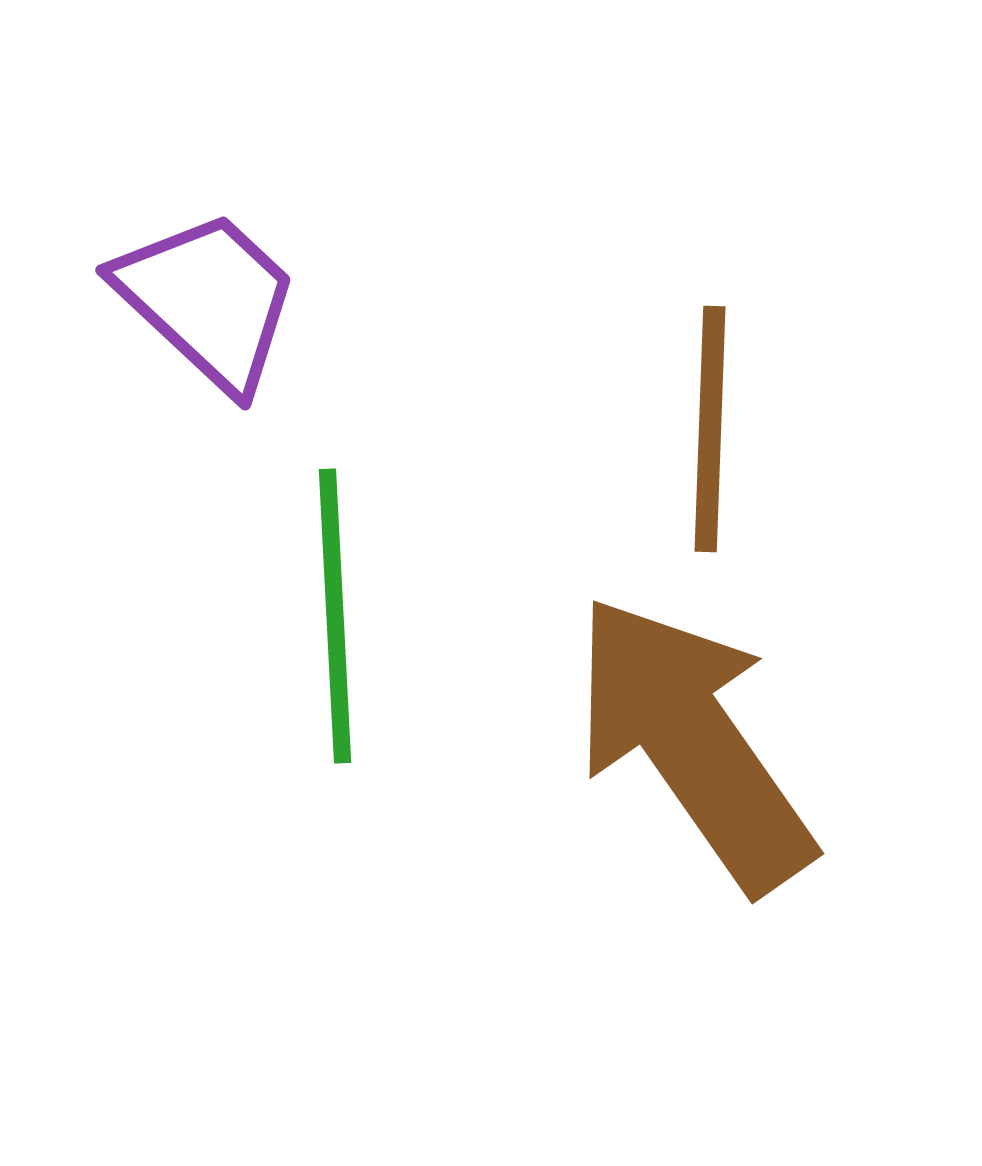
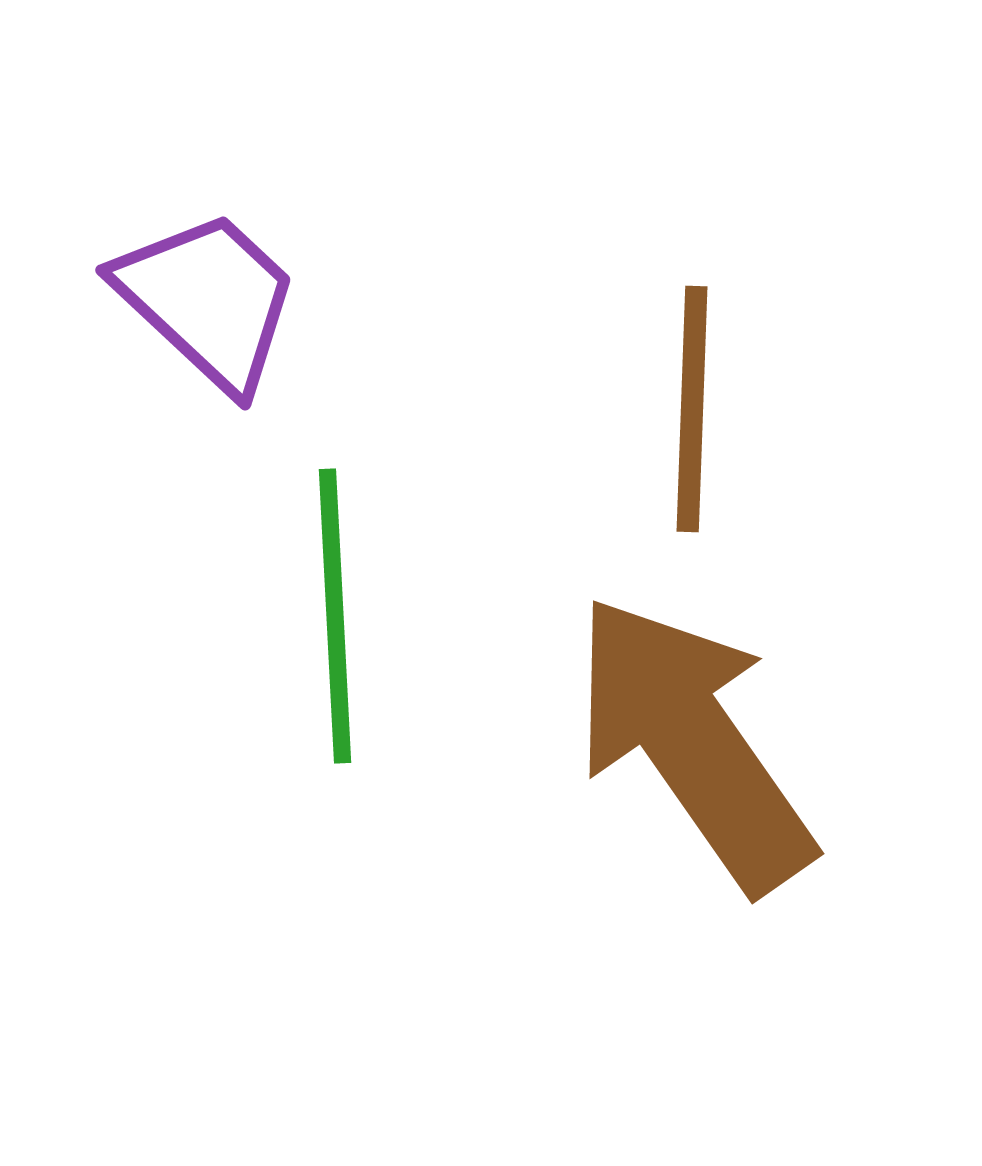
brown line: moved 18 px left, 20 px up
